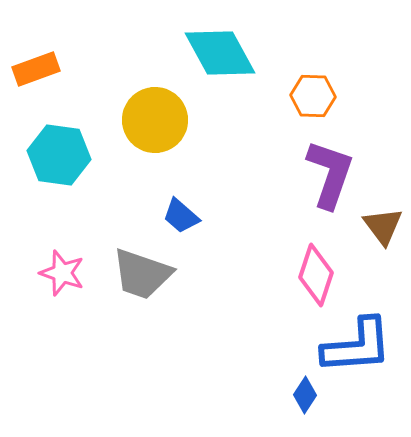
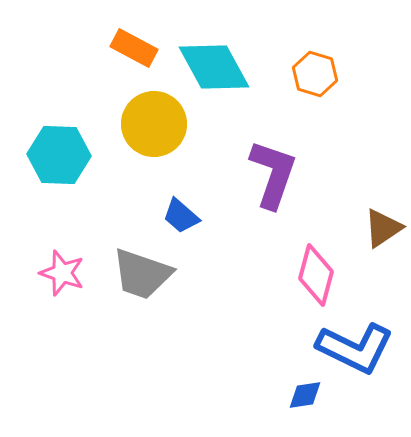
cyan diamond: moved 6 px left, 14 px down
orange rectangle: moved 98 px right, 21 px up; rotated 48 degrees clockwise
orange hexagon: moved 2 px right, 22 px up; rotated 15 degrees clockwise
yellow circle: moved 1 px left, 4 px down
cyan hexagon: rotated 6 degrees counterclockwise
purple L-shape: moved 57 px left
brown triangle: moved 2 px down; rotated 33 degrees clockwise
pink diamond: rotated 4 degrees counterclockwise
blue L-shape: moved 2 px left, 2 px down; rotated 30 degrees clockwise
blue diamond: rotated 48 degrees clockwise
